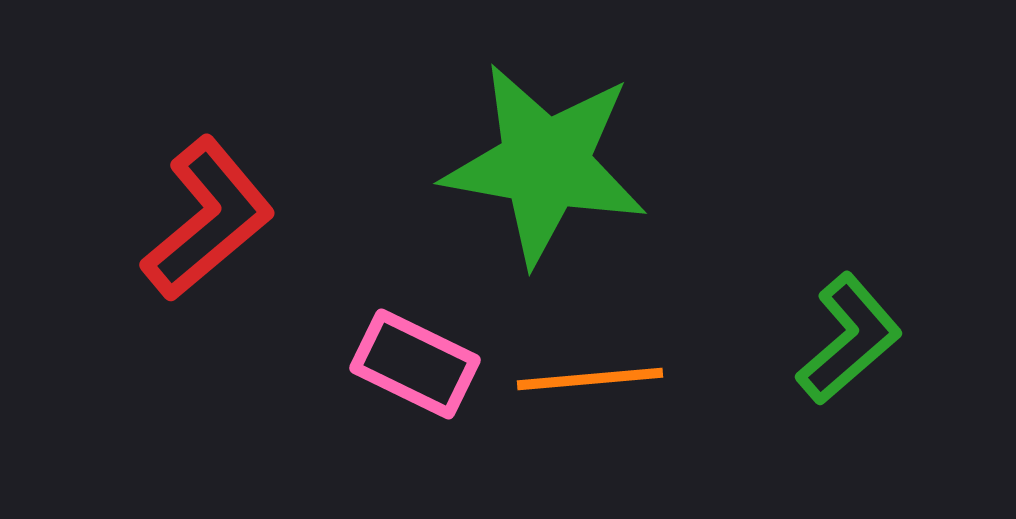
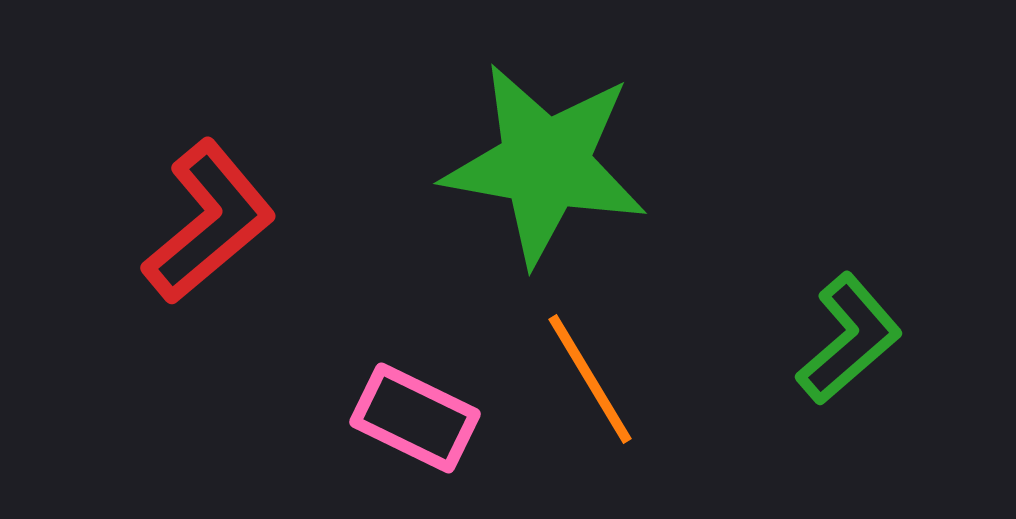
red L-shape: moved 1 px right, 3 px down
pink rectangle: moved 54 px down
orange line: rotated 64 degrees clockwise
